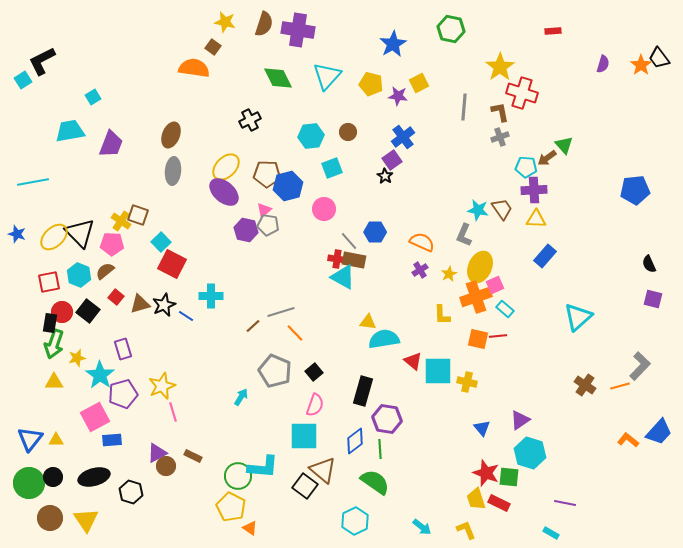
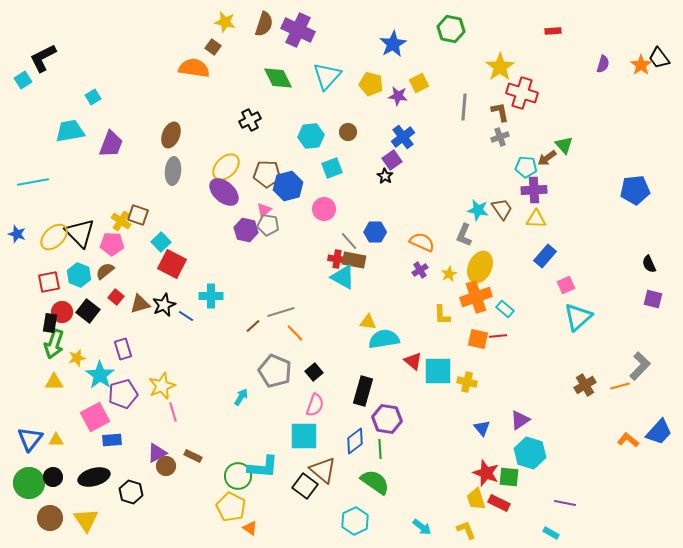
purple cross at (298, 30): rotated 16 degrees clockwise
black L-shape at (42, 61): moved 1 px right, 3 px up
pink square at (495, 285): moved 71 px right
brown cross at (585, 385): rotated 25 degrees clockwise
